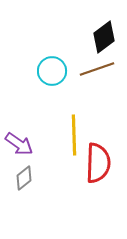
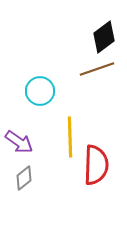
cyan circle: moved 12 px left, 20 px down
yellow line: moved 4 px left, 2 px down
purple arrow: moved 2 px up
red semicircle: moved 2 px left, 2 px down
